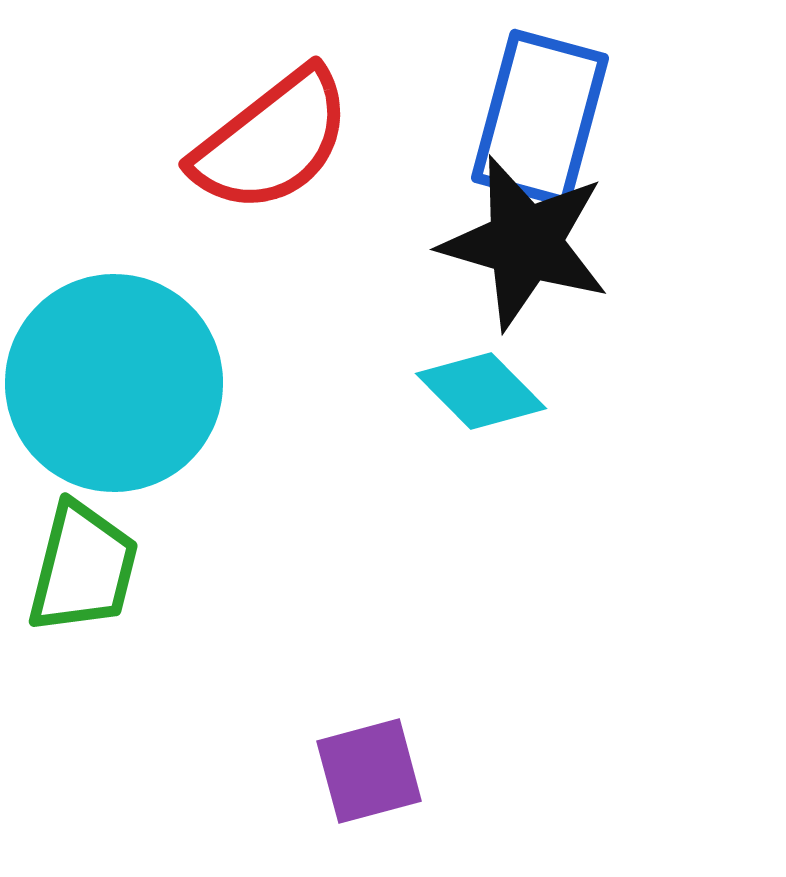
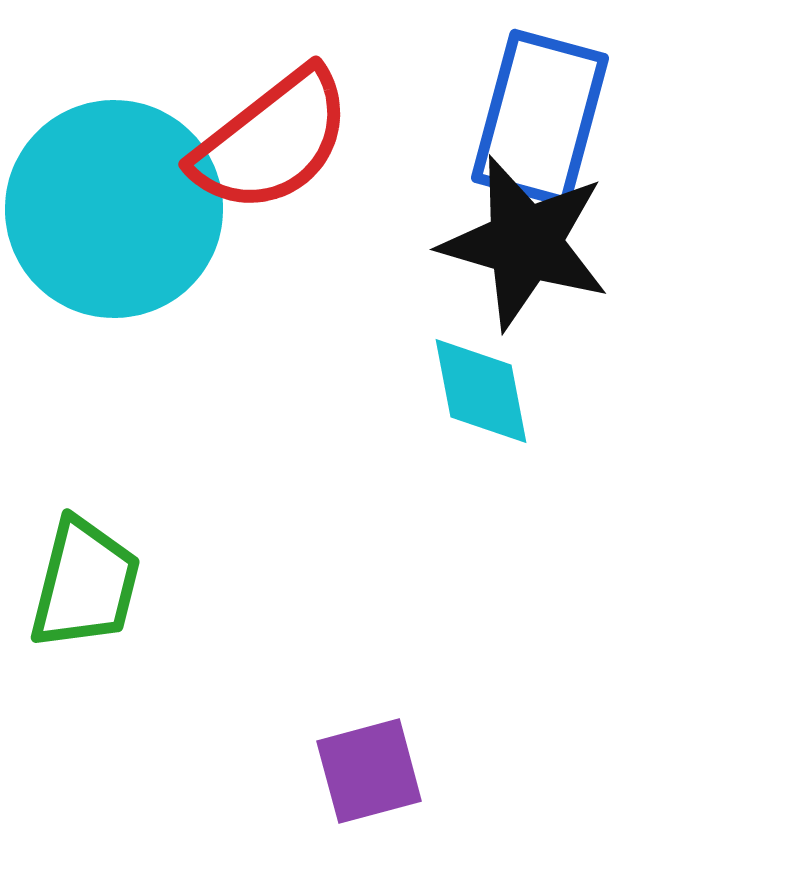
cyan circle: moved 174 px up
cyan diamond: rotated 34 degrees clockwise
green trapezoid: moved 2 px right, 16 px down
